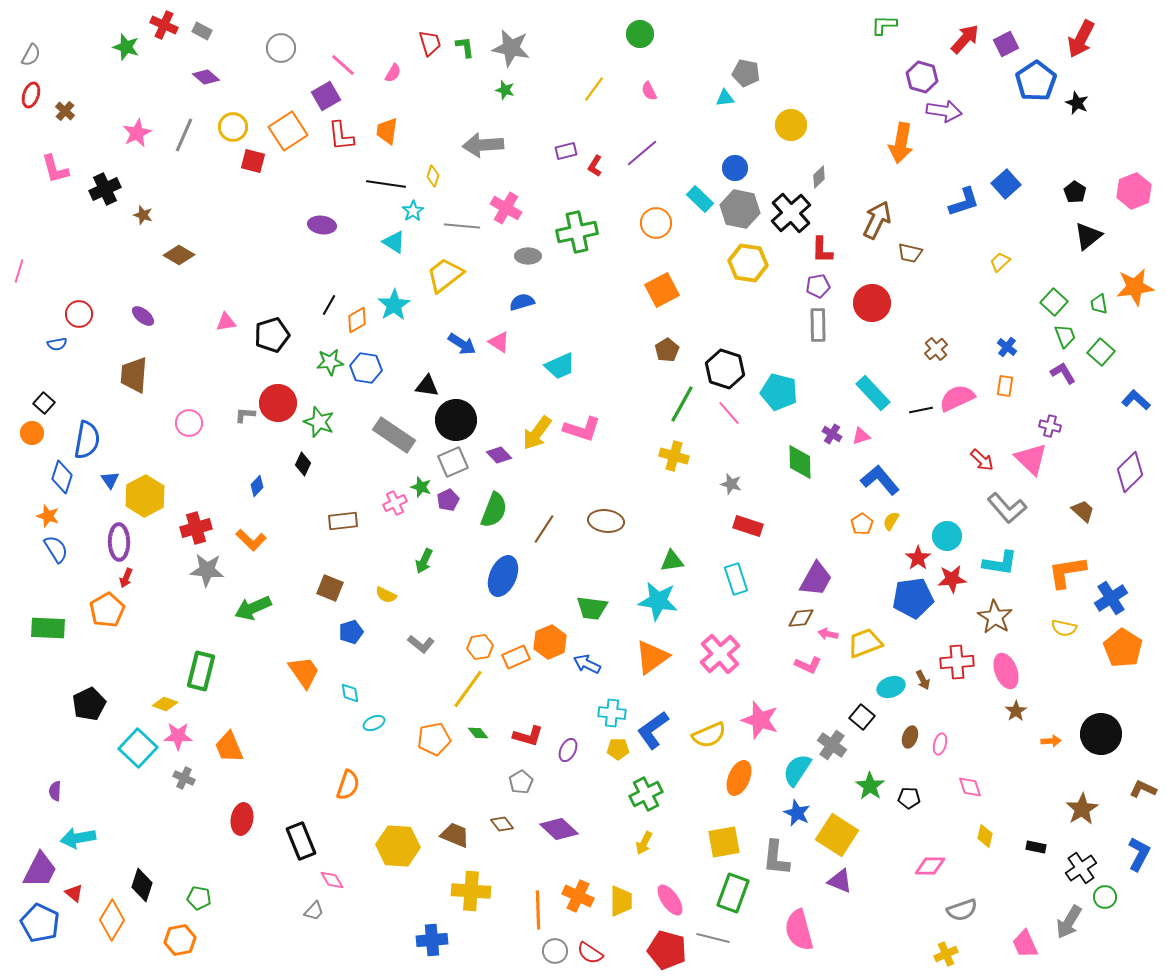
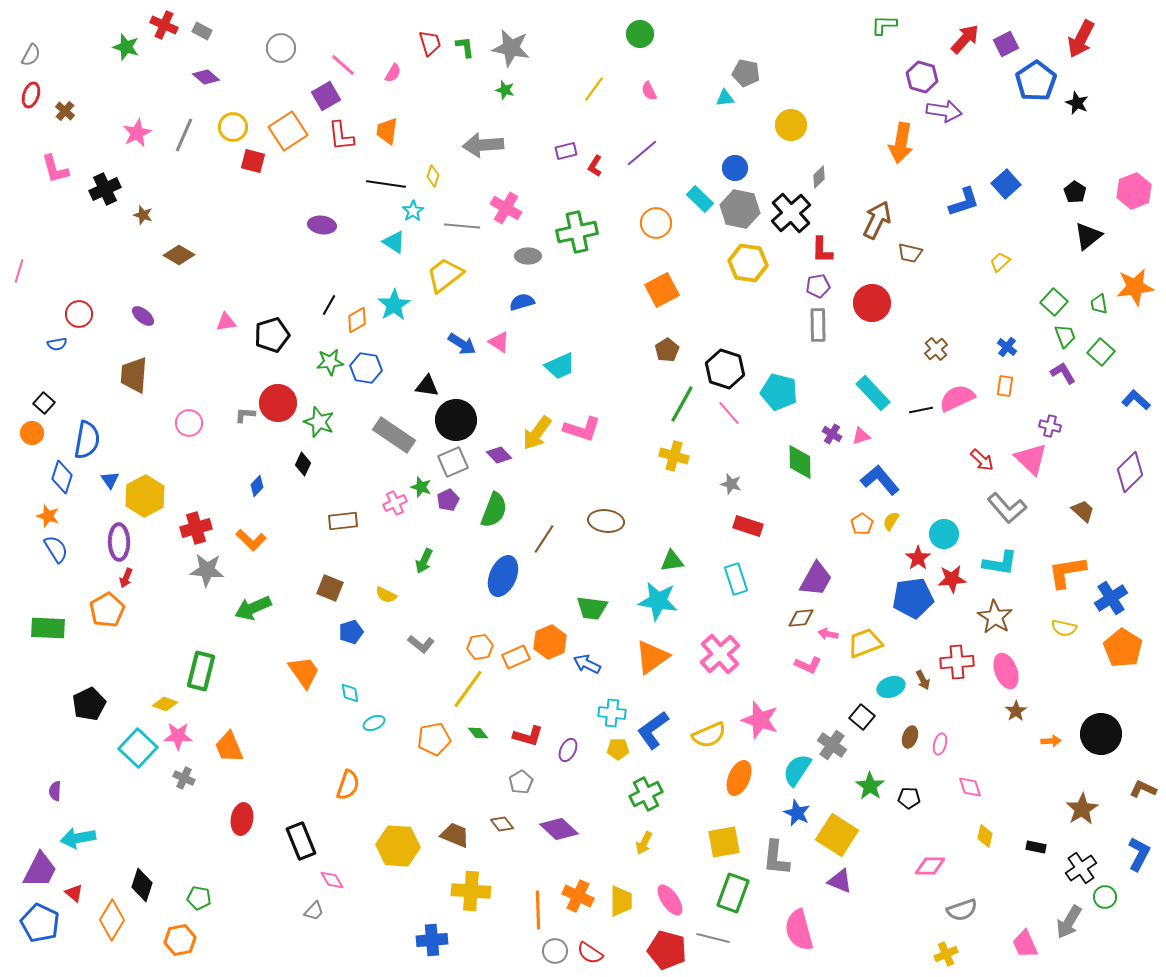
brown line at (544, 529): moved 10 px down
cyan circle at (947, 536): moved 3 px left, 2 px up
